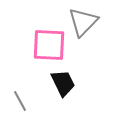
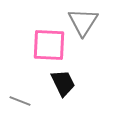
gray triangle: rotated 12 degrees counterclockwise
gray line: rotated 40 degrees counterclockwise
